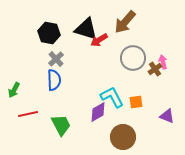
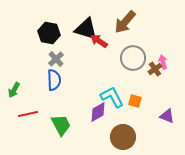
red arrow: moved 1 px down; rotated 66 degrees clockwise
orange square: moved 1 px left, 1 px up; rotated 24 degrees clockwise
